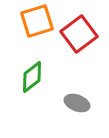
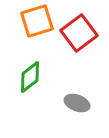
red square: moved 1 px up
green diamond: moved 2 px left
